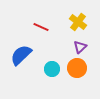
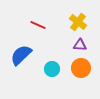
red line: moved 3 px left, 2 px up
purple triangle: moved 2 px up; rotated 48 degrees clockwise
orange circle: moved 4 px right
